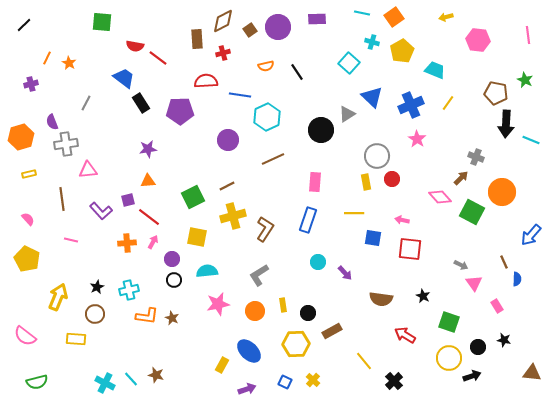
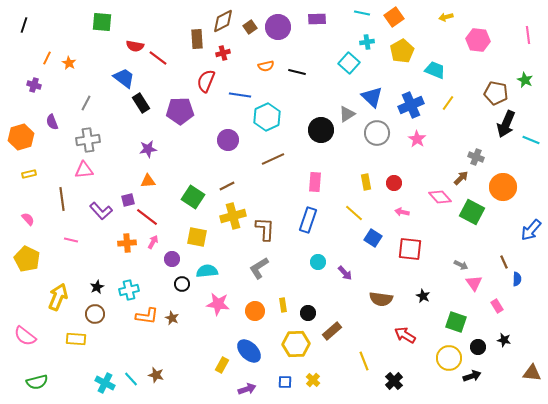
black line at (24, 25): rotated 28 degrees counterclockwise
brown square at (250, 30): moved 3 px up
cyan cross at (372, 42): moved 5 px left; rotated 24 degrees counterclockwise
black line at (297, 72): rotated 42 degrees counterclockwise
red semicircle at (206, 81): rotated 65 degrees counterclockwise
purple cross at (31, 84): moved 3 px right, 1 px down; rotated 32 degrees clockwise
black arrow at (506, 124): rotated 20 degrees clockwise
gray cross at (66, 144): moved 22 px right, 4 px up
gray circle at (377, 156): moved 23 px up
pink triangle at (88, 170): moved 4 px left
red circle at (392, 179): moved 2 px right, 4 px down
orange circle at (502, 192): moved 1 px right, 5 px up
green square at (193, 197): rotated 30 degrees counterclockwise
yellow line at (354, 213): rotated 42 degrees clockwise
red line at (149, 217): moved 2 px left
pink arrow at (402, 220): moved 8 px up
brown L-shape at (265, 229): rotated 30 degrees counterclockwise
blue arrow at (531, 235): moved 5 px up
blue square at (373, 238): rotated 24 degrees clockwise
gray L-shape at (259, 275): moved 7 px up
black circle at (174, 280): moved 8 px right, 4 px down
pink star at (218, 304): rotated 20 degrees clockwise
green square at (449, 322): moved 7 px right
brown rectangle at (332, 331): rotated 12 degrees counterclockwise
yellow line at (364, 361): rotated 18 degrees clockwise
blue square at (285, 382): rotated 24 degrees counterclockwise
